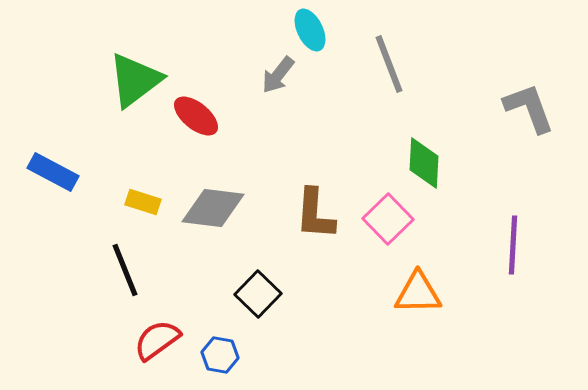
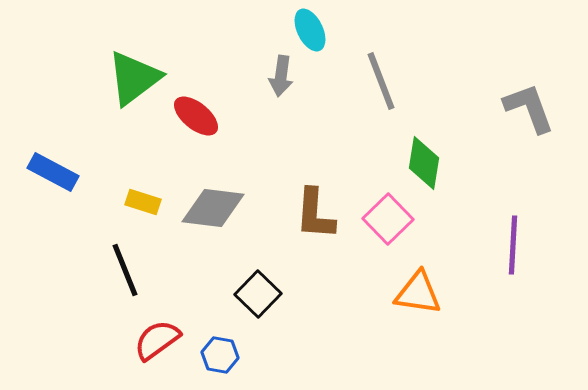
gray line: moved 8 px left, 17 px down
gray arrow: moved 3 px right, 1 px down; rotated 30 degrees counterclockwise
green triangle: moved 1 px left, 2 px up
green diamond: rotated 6 degrees clockwise
orange triangle: rotated 9 degrees clockwise
